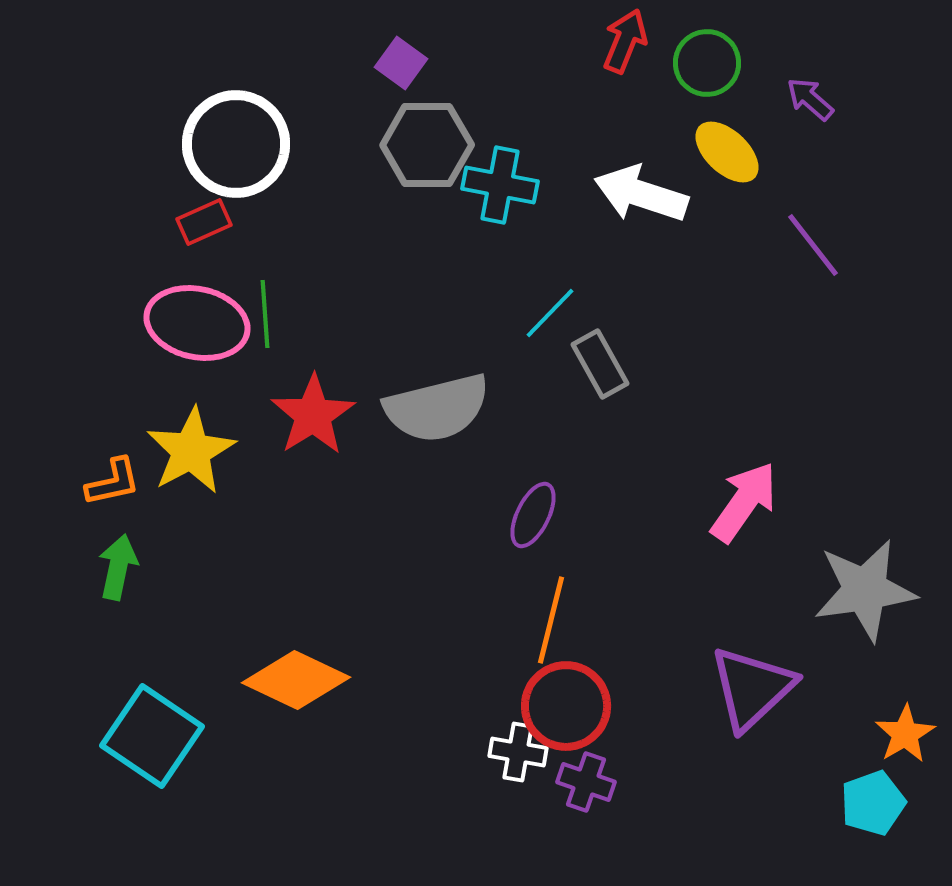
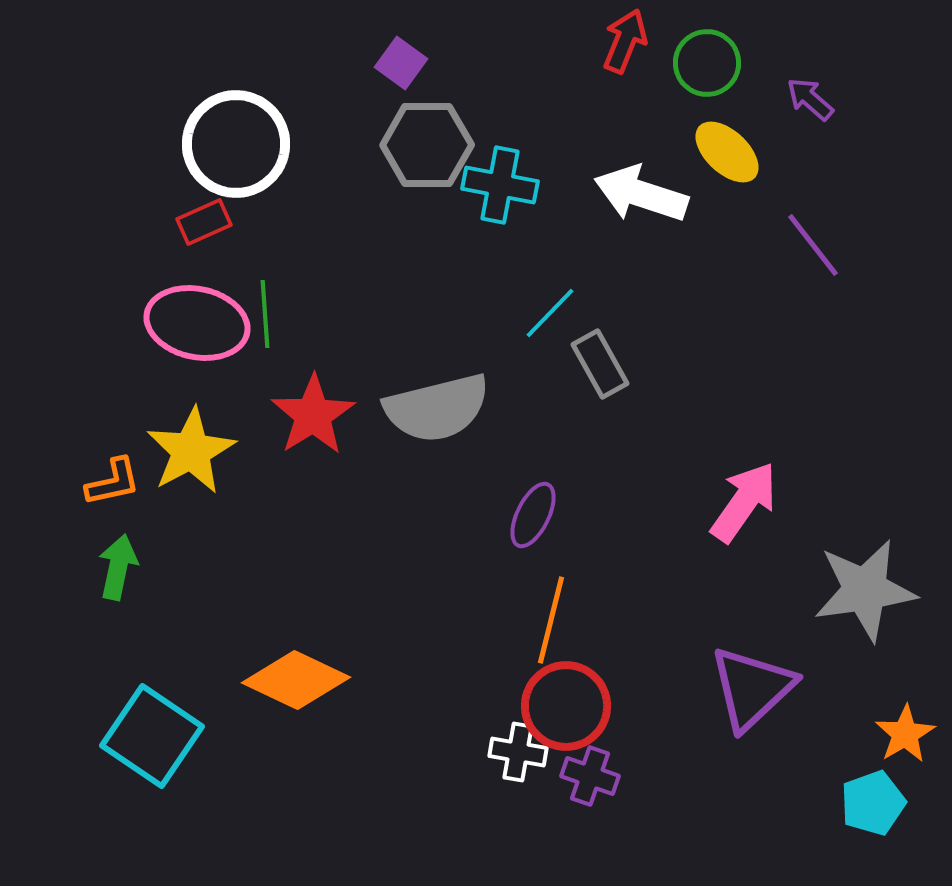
purple cross: moved 4 px right, 6 px up
